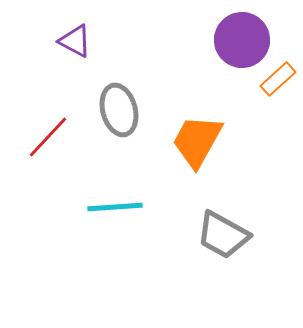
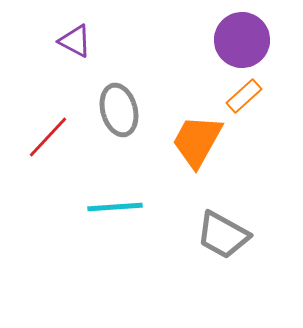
orange rectangle: moved 34 px left, 17 px down
